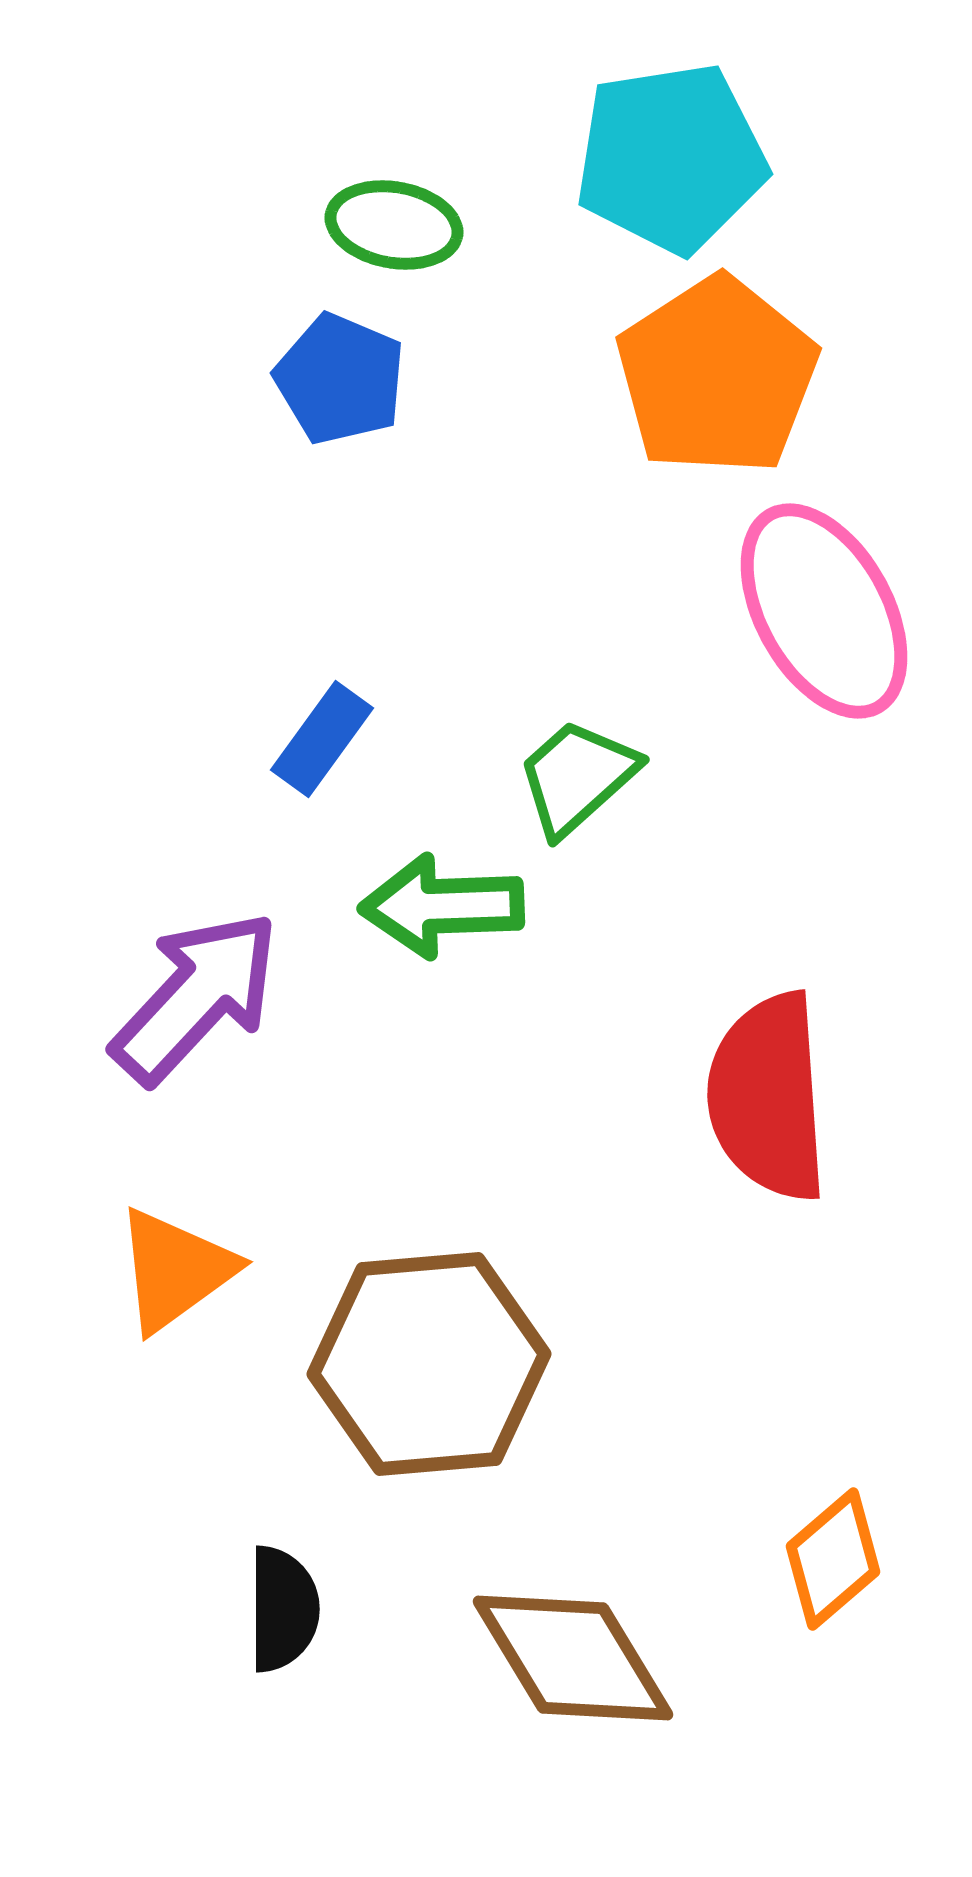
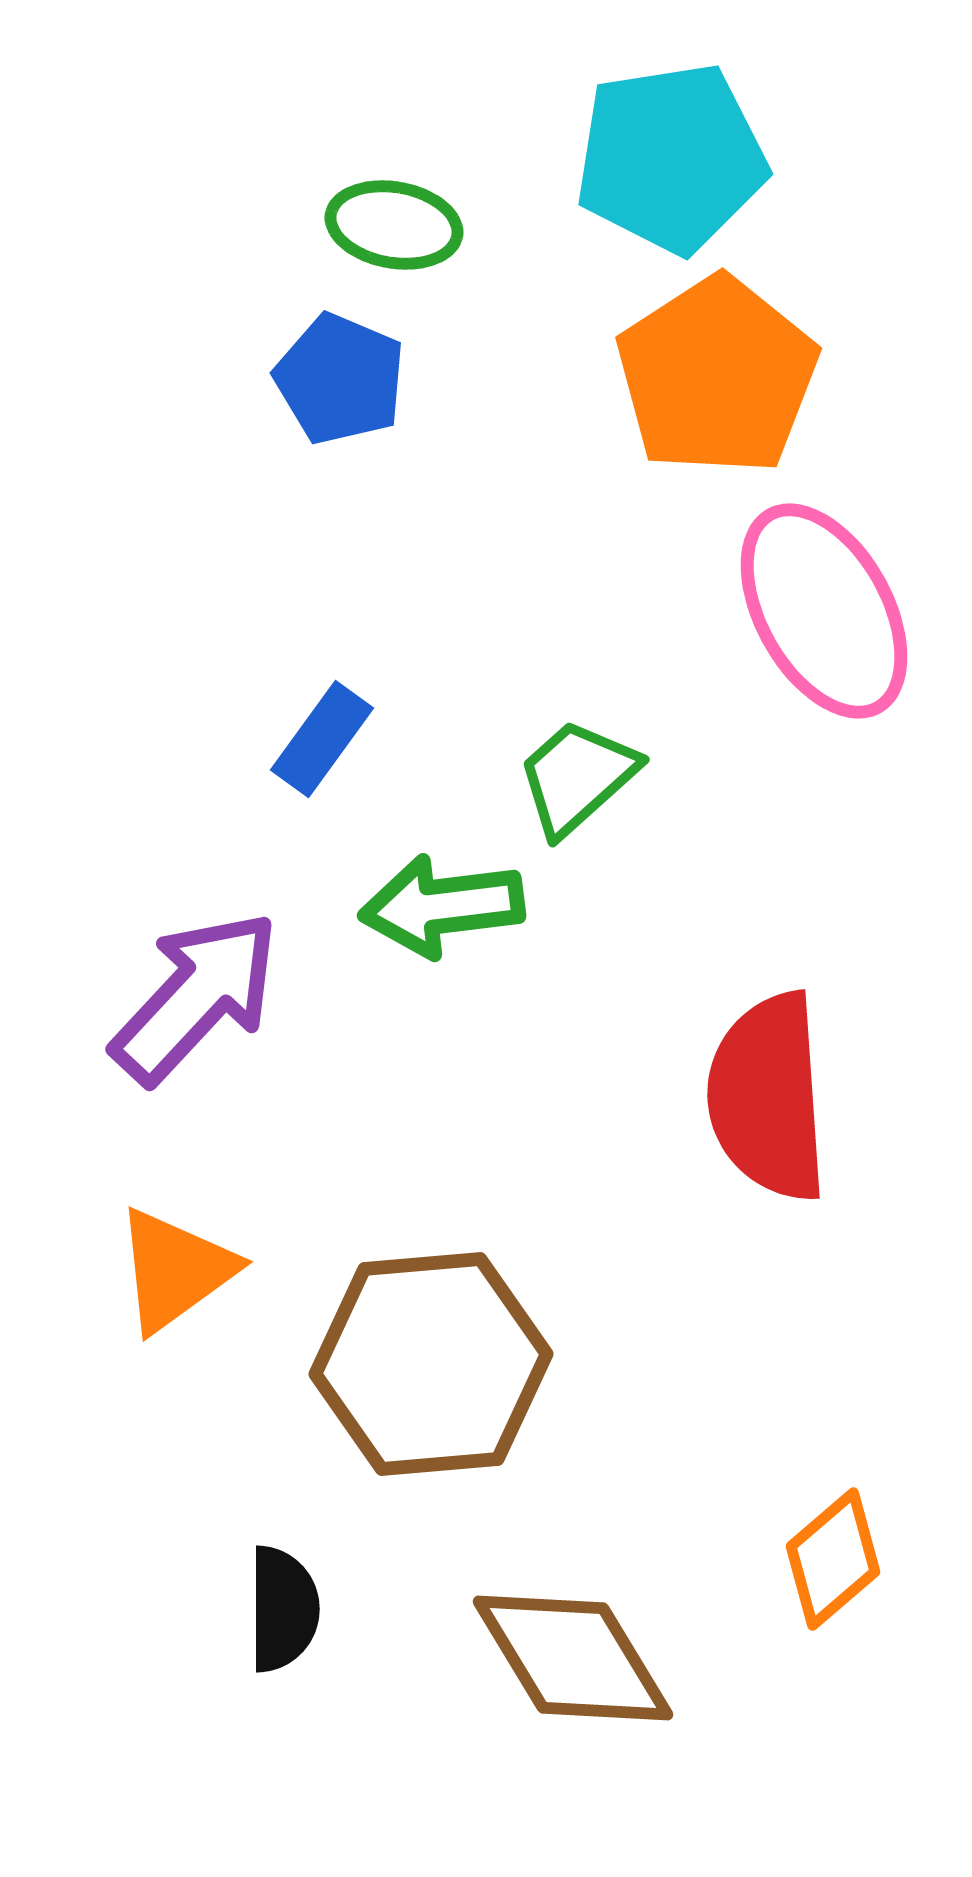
green arrow: rotated 5 degrees counterclockwise
brown hexagon: moved 2 px right
